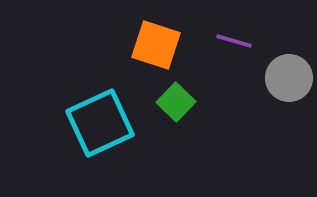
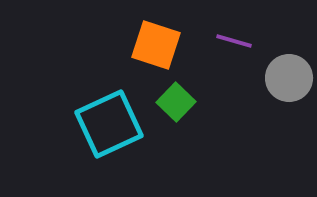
cyan square: moved 9 px right, 1 px down
